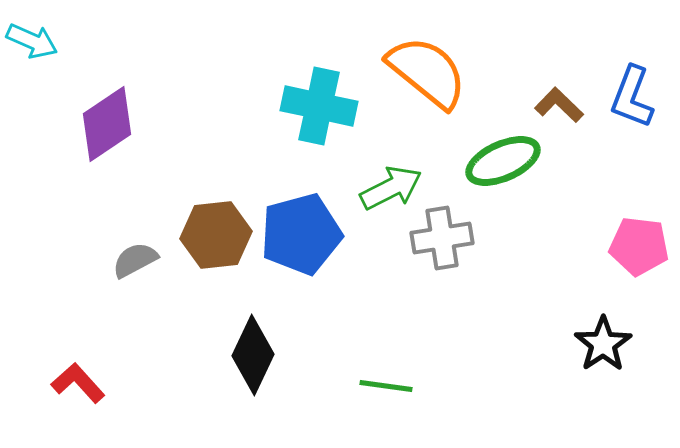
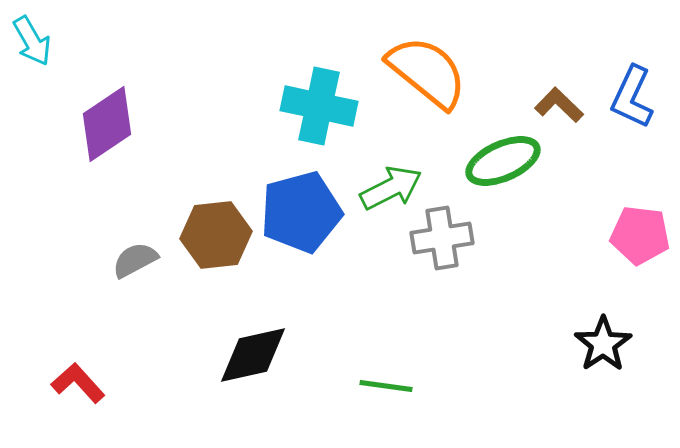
cyan arrow: rotated 36 degrees clockwise
blue L-shape: rotated 4 degrees clockwise
blue pentagon: moved 22 px up
pink pentagon: moved 1 px right, 11 px up
black diamond: rotated 52 degrees clockwise
